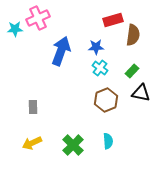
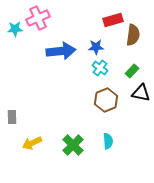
blue arrow: rotated 64 degrees clockwise
gray rectangle: moved 21 px left, 10 px down
